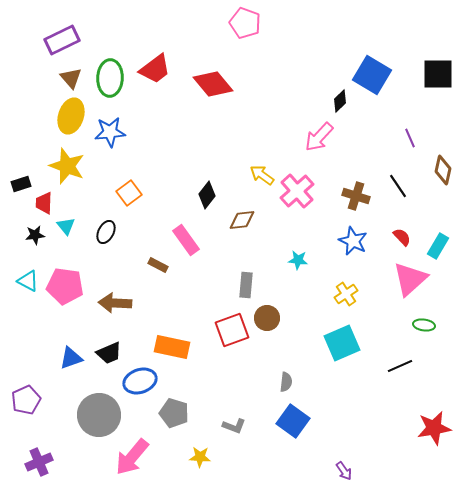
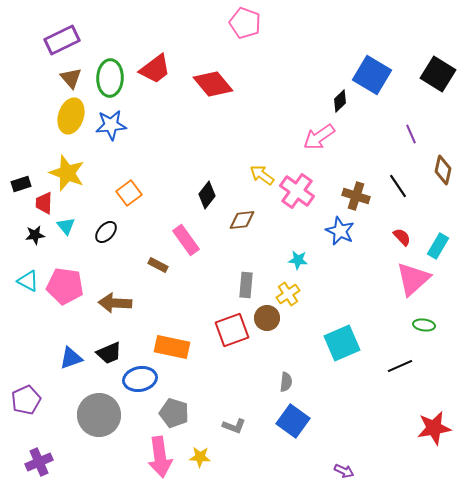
black square at (438, 74): rotated 32 degrees clockwise
blue star at (110, 132): moved 1 px right, 7 px up
pink arrow at (319, 137): rotated 12 degrees clockwise
purple line at (410, 138): moved 1 px right, 4 px up
yellow star at (67, 166): moved 7 px down
pink cross at (297, 191): rotated 12 degrees counterclockwise
black ellipse at (106, 232): rotated 15 degrees clockwise
blue star at (353, 241): moved 13 px left, 10 px up
pink triangle at (410, 279): moved 3 px right
yellow cross at (346, 294): moved 58 px left
blue ellipse at (140, 381): moved 2 px up; rotated 8 degrees clockwise
pink arrow at (132, 457): moved 28 px right; rotated 48 degrees counterclockwise
purple arrow at (344, 471): rotated 30 degrees counterclockwise
